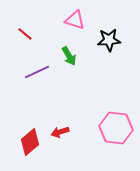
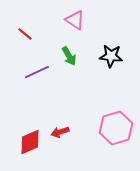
pink triangle: rotated 15 degrees clockwise
black star: moved 2 px right, 16 px down; rotated 10 degrees clockwise
pink hexagon: rotated 24 degrees counterclockwise
red diamond: rotated 16 degrees clockwise
